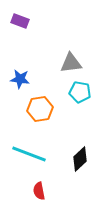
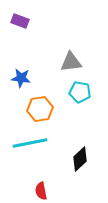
gray triangle: moved 1 px up
blue star: moved 1 px right, 1 px up
cyan line: moved 1 px right, 11 px up; rotated 32 degrees counterclockwise
red semicircle: moved 2 px right
